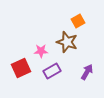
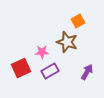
pink star: moved 1 px right, 1 px down
purple rectangle: moved 2 px left
